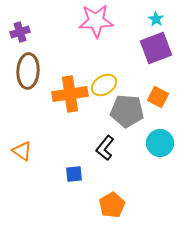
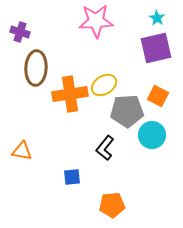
cyan star: moved 1 px right, 1 px up
purple cross: rotated 36 degrees clockwise
purple square: rotated 8 degrees clockwise
brown ellipse: moved 8 px right, 3 px up
orange square: moved 1 px up
gray pentagon: rotated 8 degrees counterclockwise
cyan circle: moved 8 px left, 8 px up
orange triangle: rotated 25 degrees counterclockwise
blue square: moved 2 px left, 3 px down
orange pentagon: rotated 25 degrees clockwise
